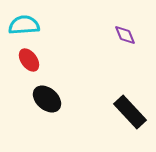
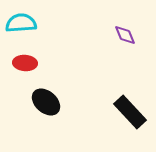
cyan semicircle: moved 3 px left, 2 px up
red ellipse: moved 4 px left, 3 px down; rotated 50 degrees counterclockwise
black ellipse: moved 1 px left, 3 px down
